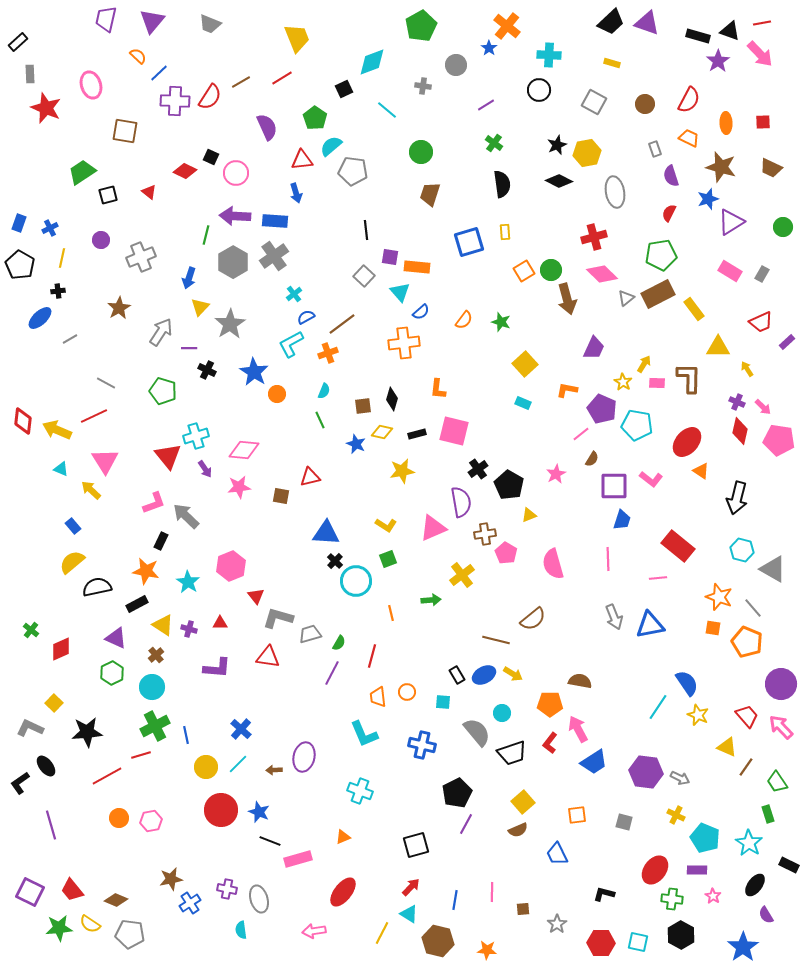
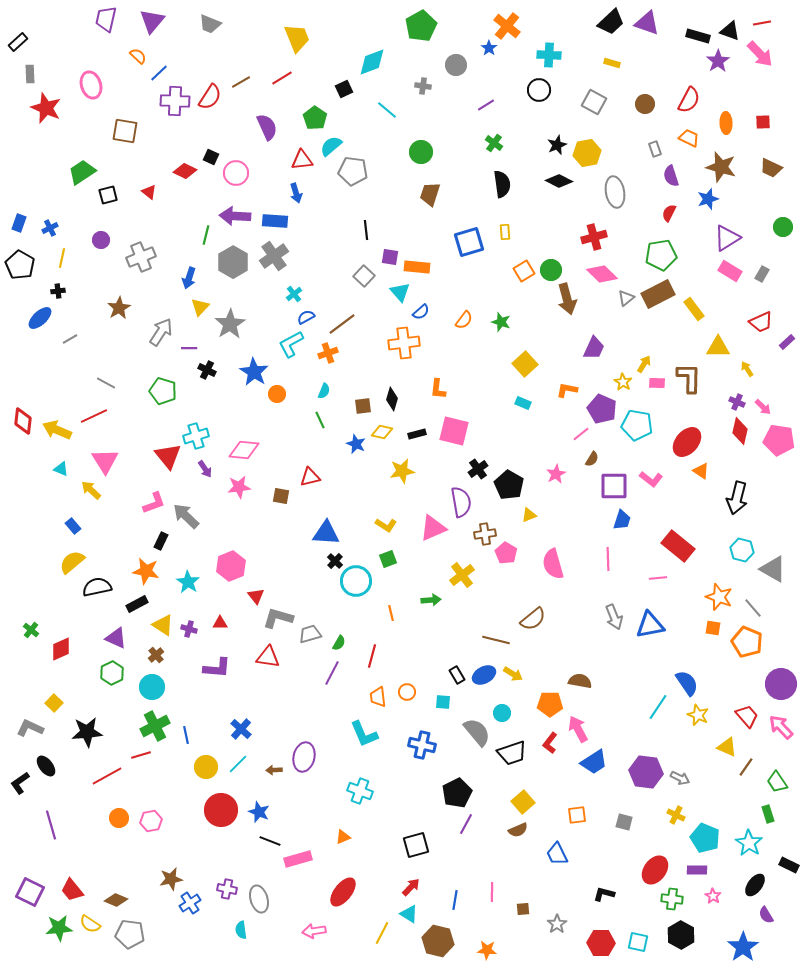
purple triangle at (731, 222): moved 4 px left, 16 px down
